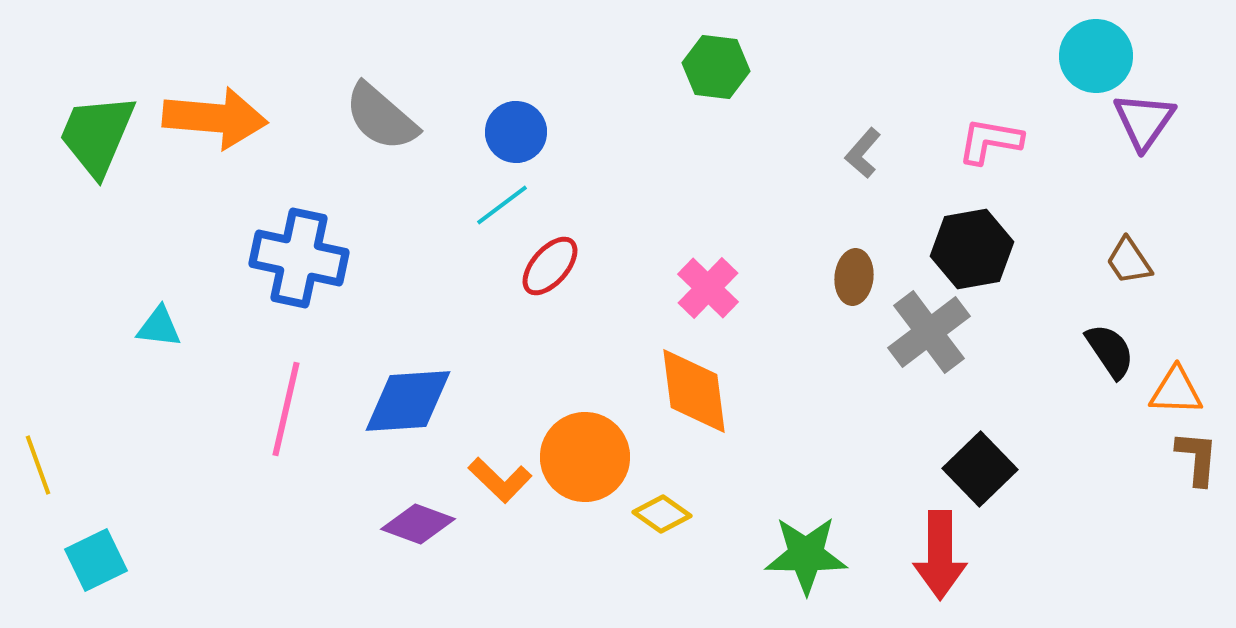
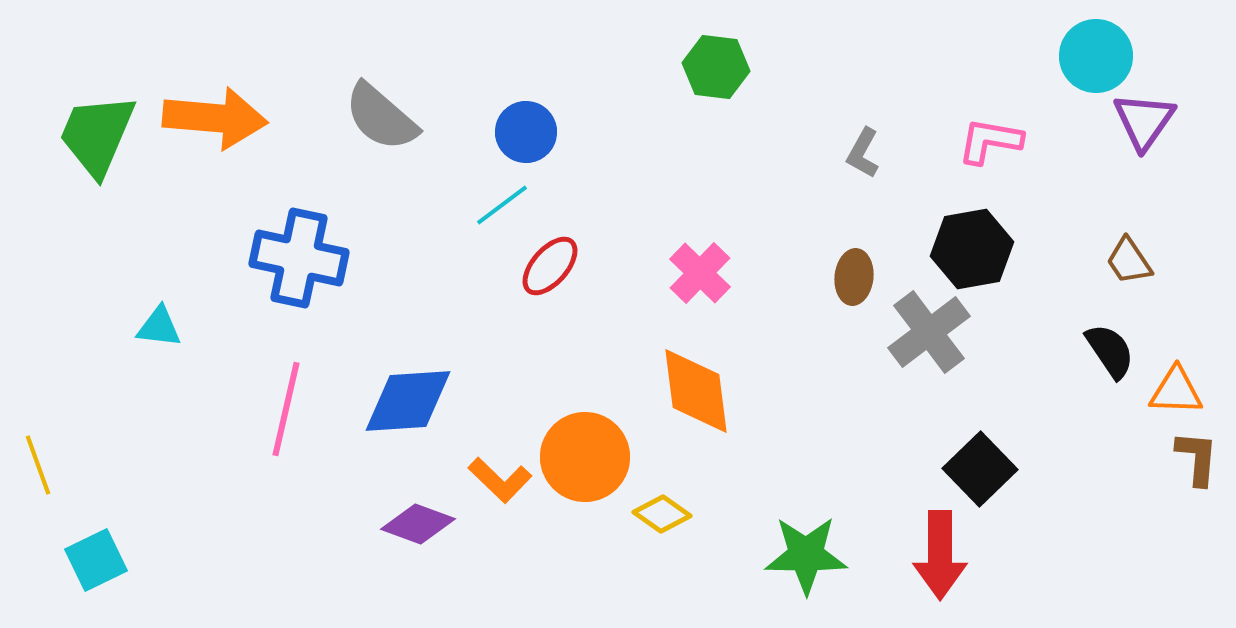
blue circle: moved 10 px right
gray L-shape: rotated 12 degrees counterclockwise
pink cross: moved 8 px left, 15 px up
orange diamond: moved 2 px right
